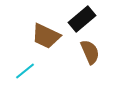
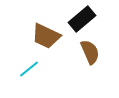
cyan line: moved 4 px right, 2 px up
